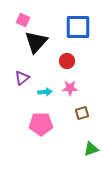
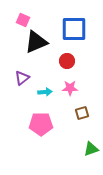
blue square: moved 4 px left, 2 px down
black triangle: rotated 25 degrees clockwise
